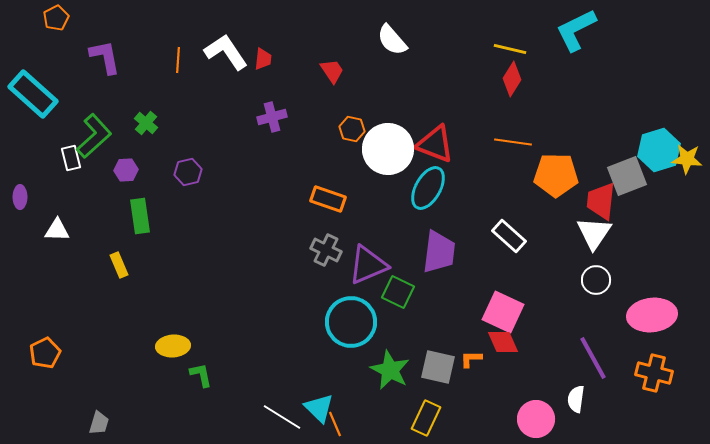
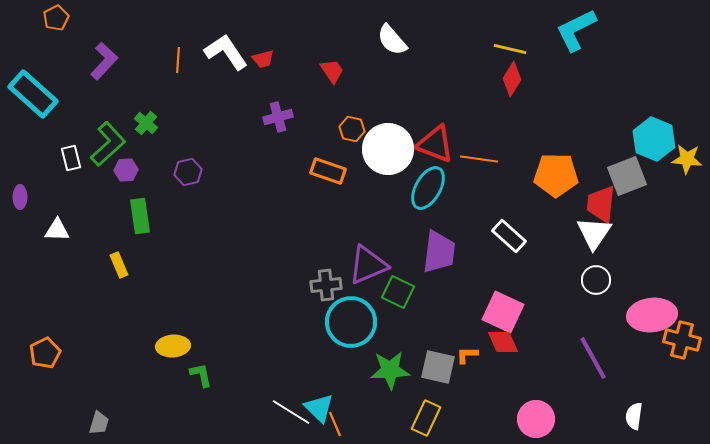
purple L-shape at (105, 57): moved 1 px left, 4 px down; rotated 54 degrees clockwise
red trapezoid at (263, 59): rotated 70 degrees clockwise
purple cross at (272, 117): moved 6 px right
green L-shape at (94, 136): moved 14 px right, 8 px down
orange line at (513, 142): moved 34 px left, 17 px down
cyan hexagon at (659, 150): moved 5 px left, 11 px up; rotated 21 degrees counterclockwise
orange rectangle at (328, 199): moved 28 px up
red trapezoid at (601, 201): moved 3 px down
gray cross at (326, 250): moved 35 px down; rotated 32 degrees counterclockwise
orange L-shape at (471, 359): moved 4 px left, 4 px up
green star at (390, 370): rotated 30 degrees counterclockwise
orange cross at (654, 373): moved 28 px right, 33 px up
white semicircle at (576, 399): moved 58 px right, 17 px down
white line at (282, 417): moved 9 px right, 5 px up
